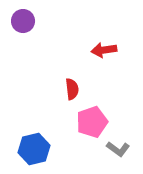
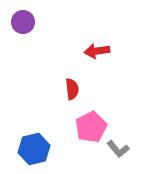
purple circle: moved 1 px down
red arrow: moved 7 px left, 1 px down
pink pentagon: moved 1 px left, 5 px down; rotated 8 degrees counterclockwise
gray L-shape: rotated 15 degrees clockwise
